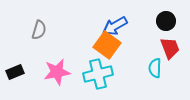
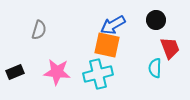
black circle: moved 10 px left, 1 px up
blue arrow: moved 2 px left, 1 px up
orange square: rotated 24 degrees counterclockwise
pink star: rotated 16 degrees clockwise
